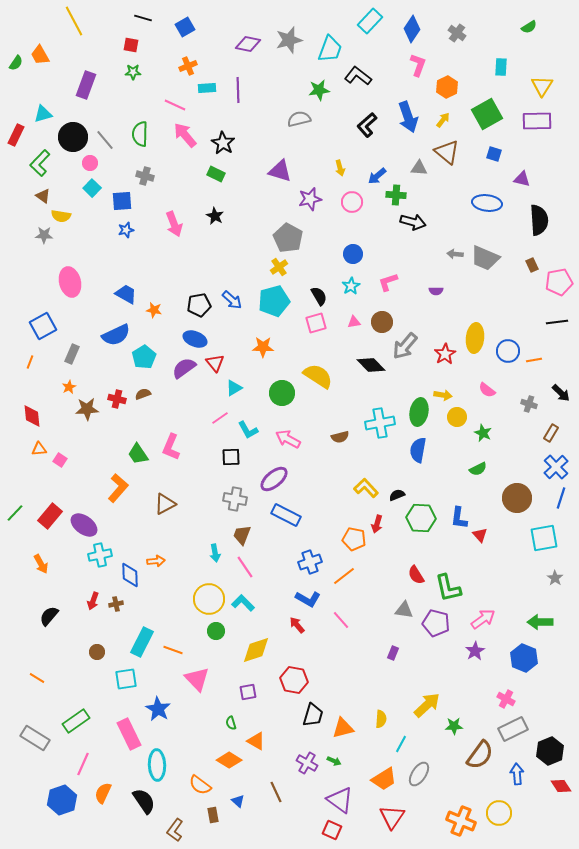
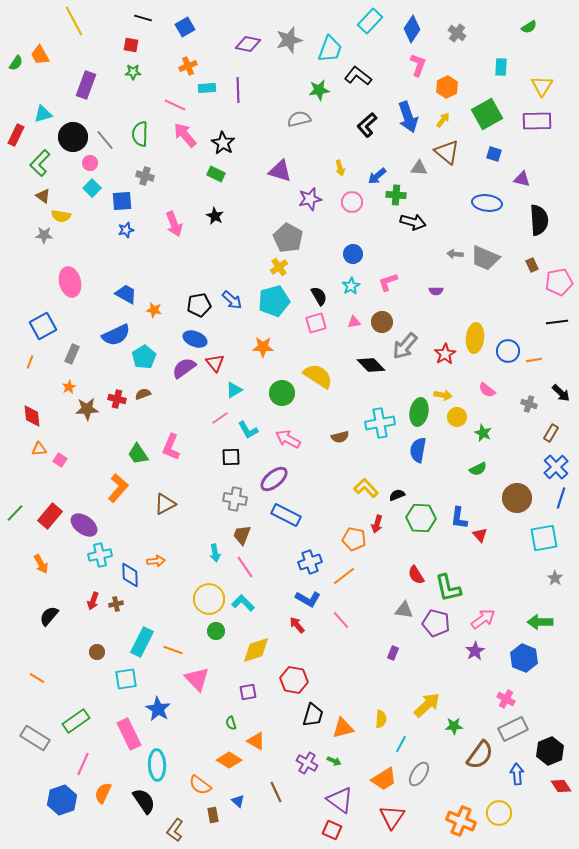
cyan triangle at (234, 388): moved 2 px down
